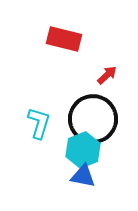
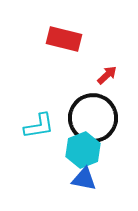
black circle: moved 1 px up
cyan L-shape: moved 3 px down; rotated 64 degrees clockwise
blue triangle: moved 1 px right, 3 px down
